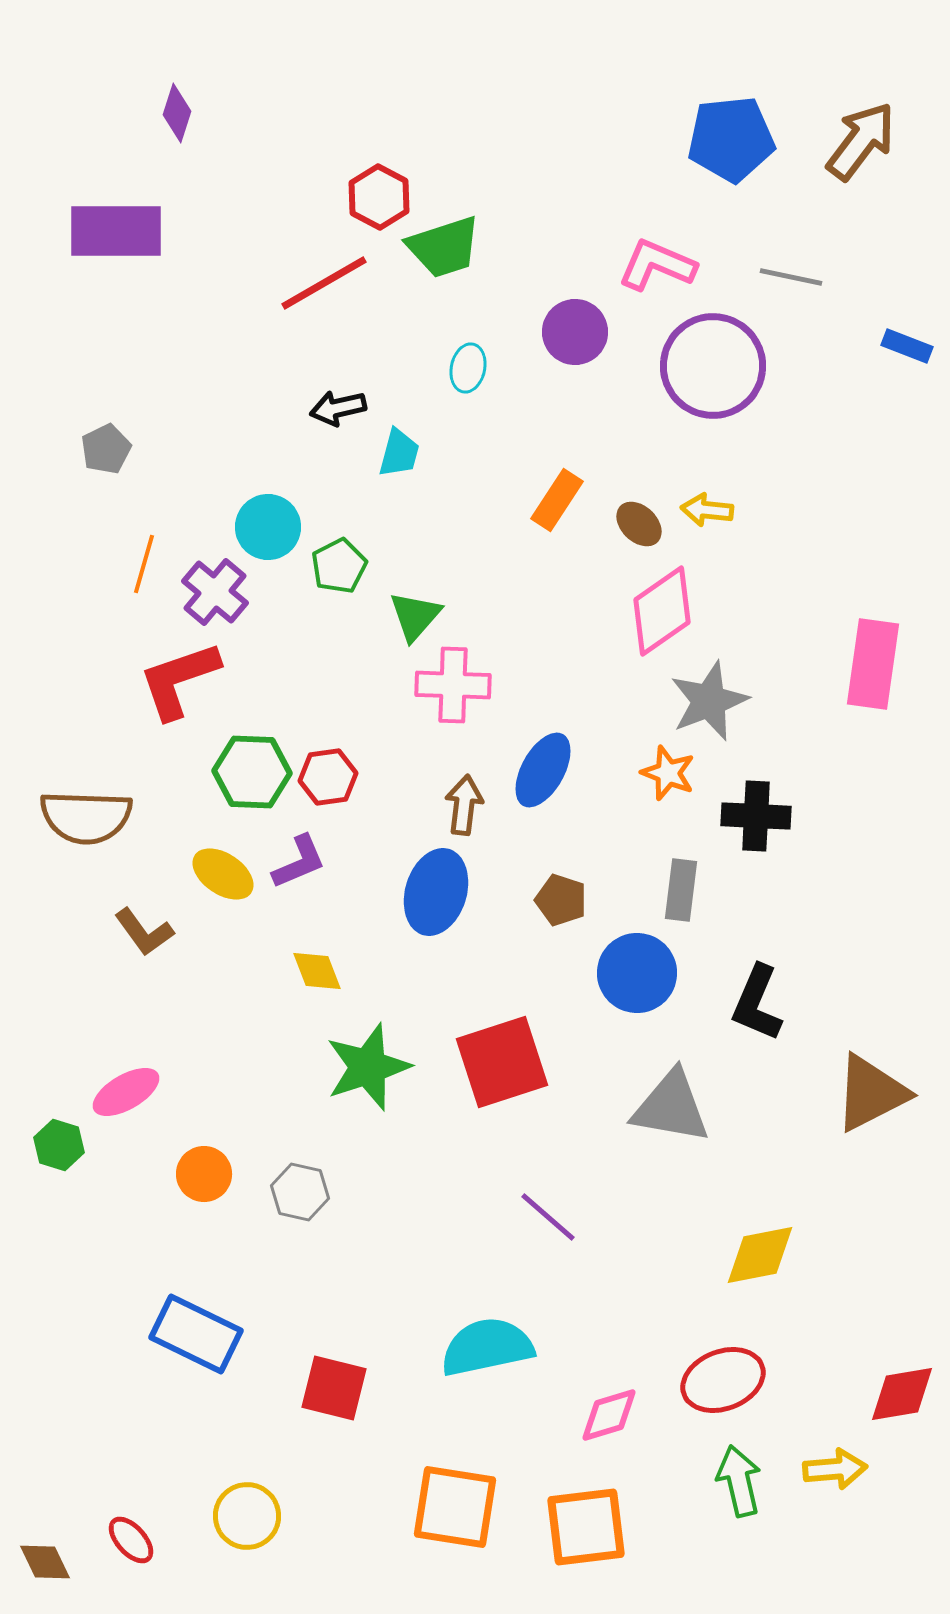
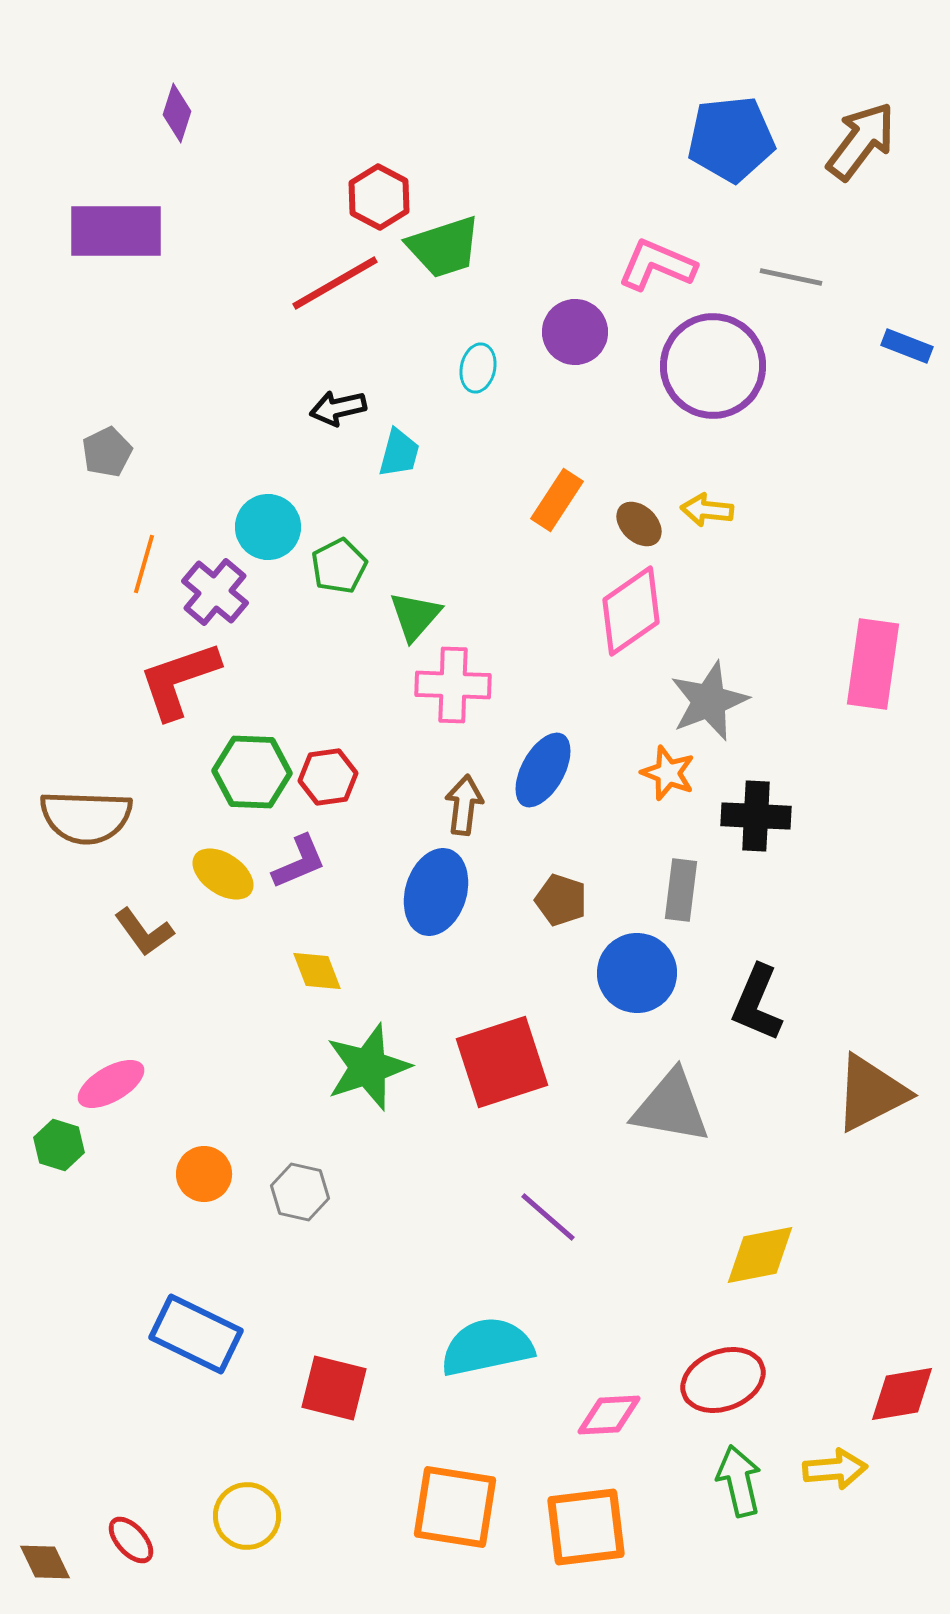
red line at (324, 283): moved 11 px right
cyan ellipse at (468, 368): moved 10 px right
gray pentagon at (106, 449): moved 1 px right, 3 px down
pink diamond at (662, 611): moved 31 px left
pink ellipse at (126, 1092): moved 15 px left, 8 px up
pink diamond at (609, 1415): rotated 14 degrees clockwise
